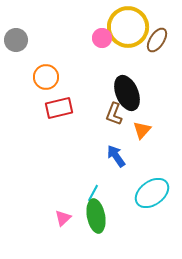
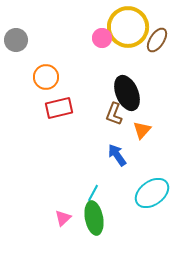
blue arrow: moved 1 px right, 1 px up
green ellipse: moved 2 px left, 2 px down
